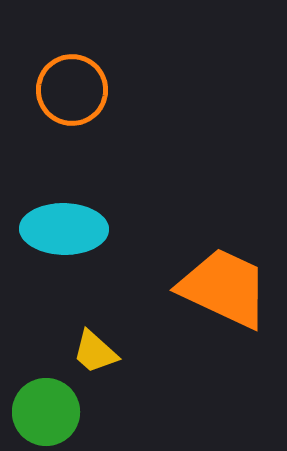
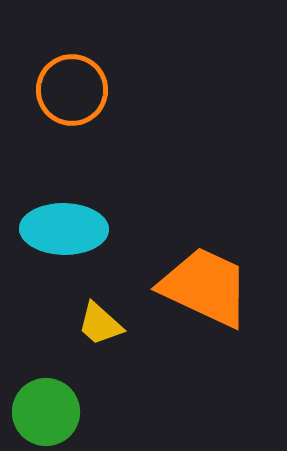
orange trapezoid: moved 19 px left, 1 px up
yellow trapezoid: moved 5 px right, 28 px up
